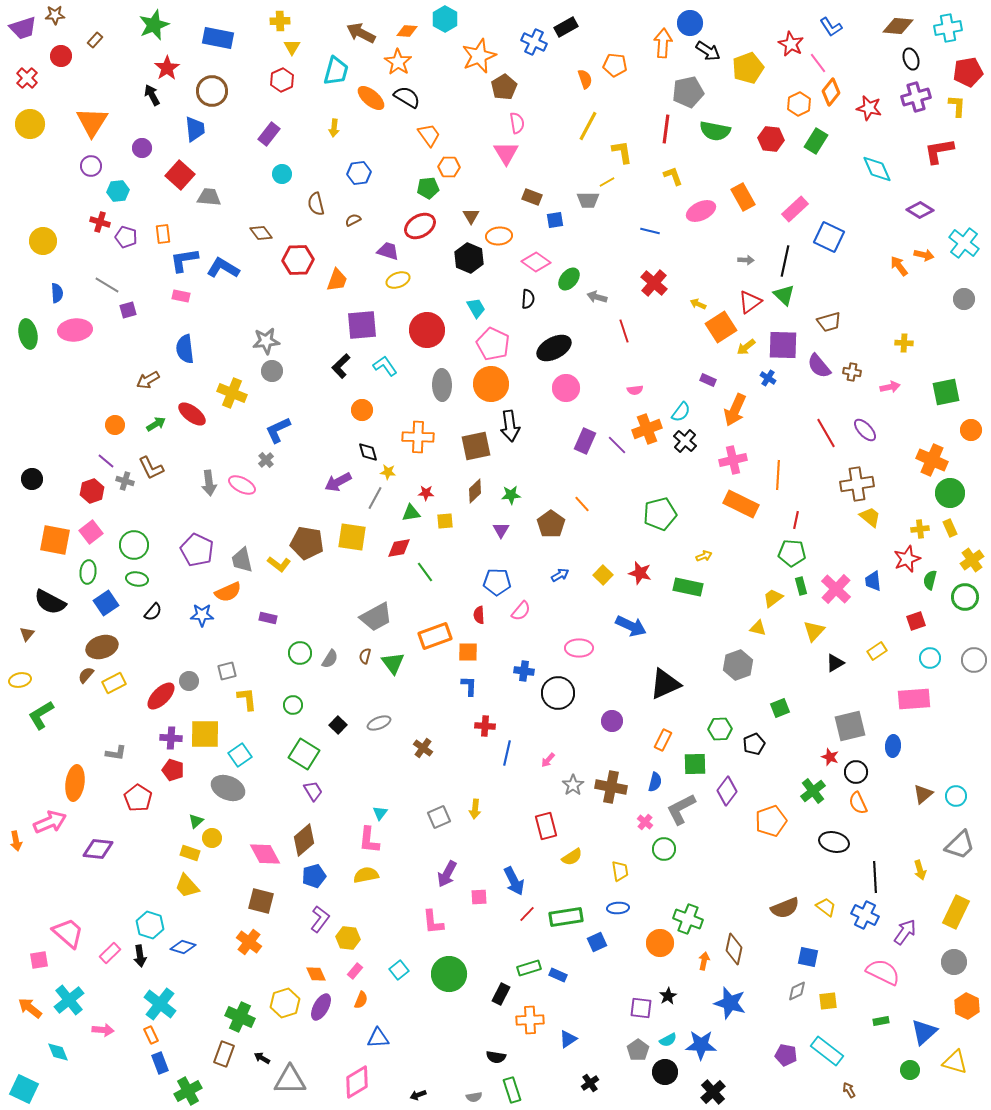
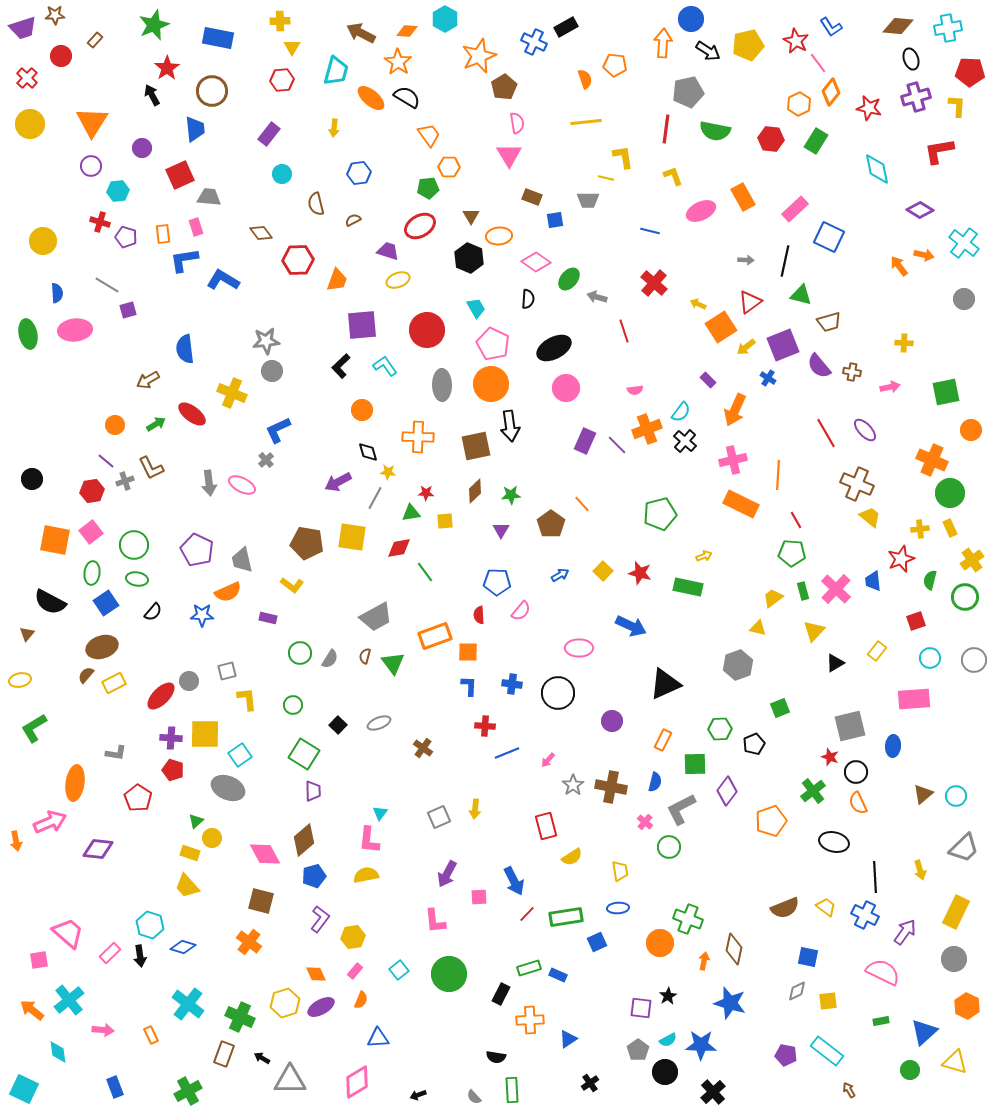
blue circle at (690, 23): moved 1 px right, 4 px up
red star at (791, 44): moved 5 px right, 3 px up
yellow pentagon at (748, 68): moved 23 px up; rotated 8 degrees clockwise
red pentagon at (968, 72): moved 2 px right; rotated 12 degrees clockwise
red hexagon at (282, 80): rotated 20 degrees clockwise
yellow line at (588, 126): moved 2 px left, 4 px up; rotated 56 degrees clockwise
yellow L-shape at (622, 152): moved 1 px right, 5 px down
pink triangle at (506, 153): moved 3 px right, 2 px down
cyan diamond at (877, 169): rotated 12 degrees clockwise
red square at (180, 175): rotated 24 degrees clockwise
yellow line at (607, 182): moved 1 px left, 4 px up; rotated 42 degrees clockwise
blue L-shape at (223, 268): moved 12 px down
green triangle at (784, 295): moved 17 px right; rotated 30 degrees counterclockwise
pink rectangle at (181, 296): moved 15 px right, 69 px up; rotated 60 degrees clockwise
purple square at (783, 345): rotated 24 degrees counterclockwise
purple rectangle at (708, 380): rotated 21 degrees clockwise
gray cross at (125, 481): rotated 36 degrees counterclockwise
brown cross at (857, 484): rotated 32 degrees clockwise
red hexagon at (92, 491): rotated 10 degrees clockwise
red line at (796, 520): rotated 42 degrees counterclockwise
red star at (907, 559): moved 6 px left
yellow L-shape at (279, 564): moved 13 px right, 21 px down
green ellipse at (88, 572): moved 4 px right, 1 px down
yellow square at (603, 575): moved 4 px up
green rectangle at (801, 586): moved 2 px right, 5 px down
yellow rectangle at (877, 651): rotated 18 degrees counterclockwise
blue cross at (524, 671): moved 12 px left, 13 px down
green L-shape at (41, 715): moved 7 px left, 13 px down
blue line at (507, 753): rotated 55 degrees clockwise
purple trapezoid at (313, 791): rotated 30 degrees clockwise
gray trapezoid at (960, 845): moved 4 px right, 3 px down
green circle at (664, 849): moved 5 px right, 2 px up
pink L-shape at (433, 922): moved 2 px right, 1 px up
yellow hexagon at (348, 938): moved 5 px right, 1 px up; rotated 15 degrees counterclockwise
gray circle at (954, 962): moved 3 px up
cyan cross at (160, 1004): moved 28 px right
purple ellipse at (321, 1007): rotated 32 degrees clockwise
orange arrow at (30, 1008): moved 2 px right, 2 px down
cyan diamond at (58, 1052): rotated 15 degrees clockwise
blue rectangle at (160, 1063): moved 45 px left, 24 px down
green rectangle at (512, 1090): rotated 15 degrees clockwise
gray semicircle at (474, 1097): rotated 56 degrees clockwise
